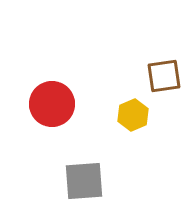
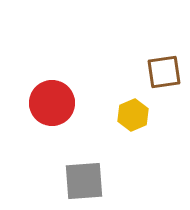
brown square: moved 4 px up
red circle: moved 1 px up
